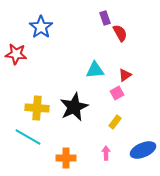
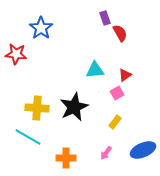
blue star: moved 1 px down
pink arrow: rotated 144 degrees counterclockwise
